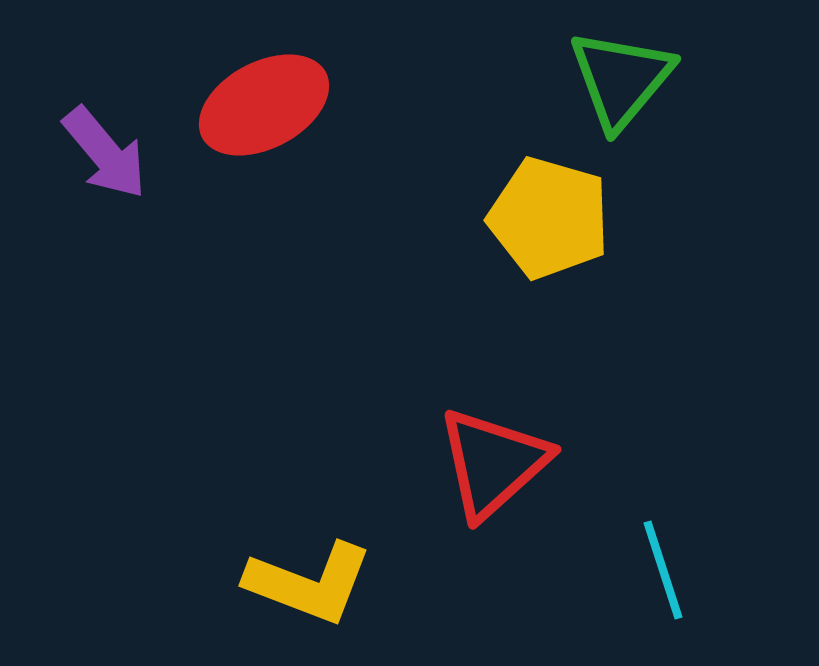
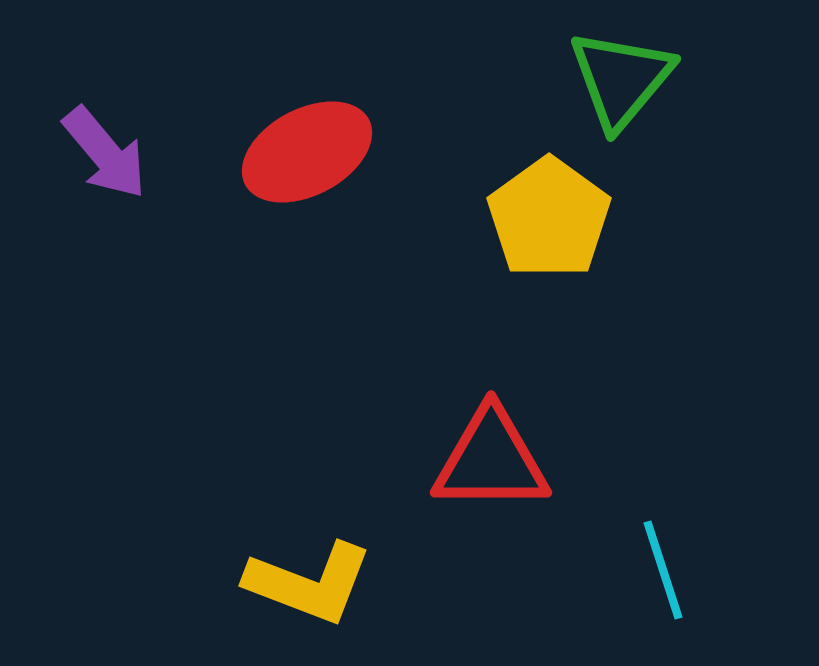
red ellipse: moved 43 px right, 47 px down
yellow pentagon: rotated 20 degrees clockwise
red triangle: moved 2 px left, 3 px up; rotated 42 degrees clockwise
